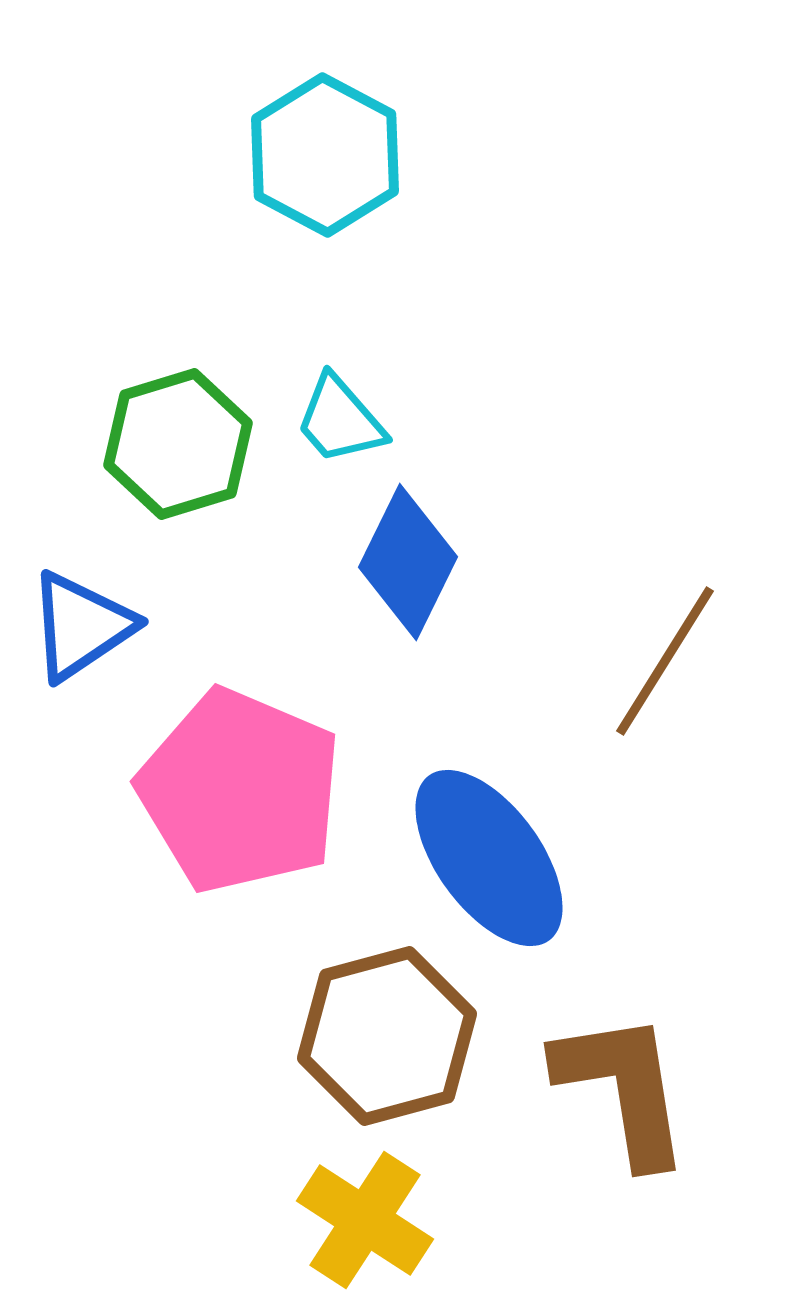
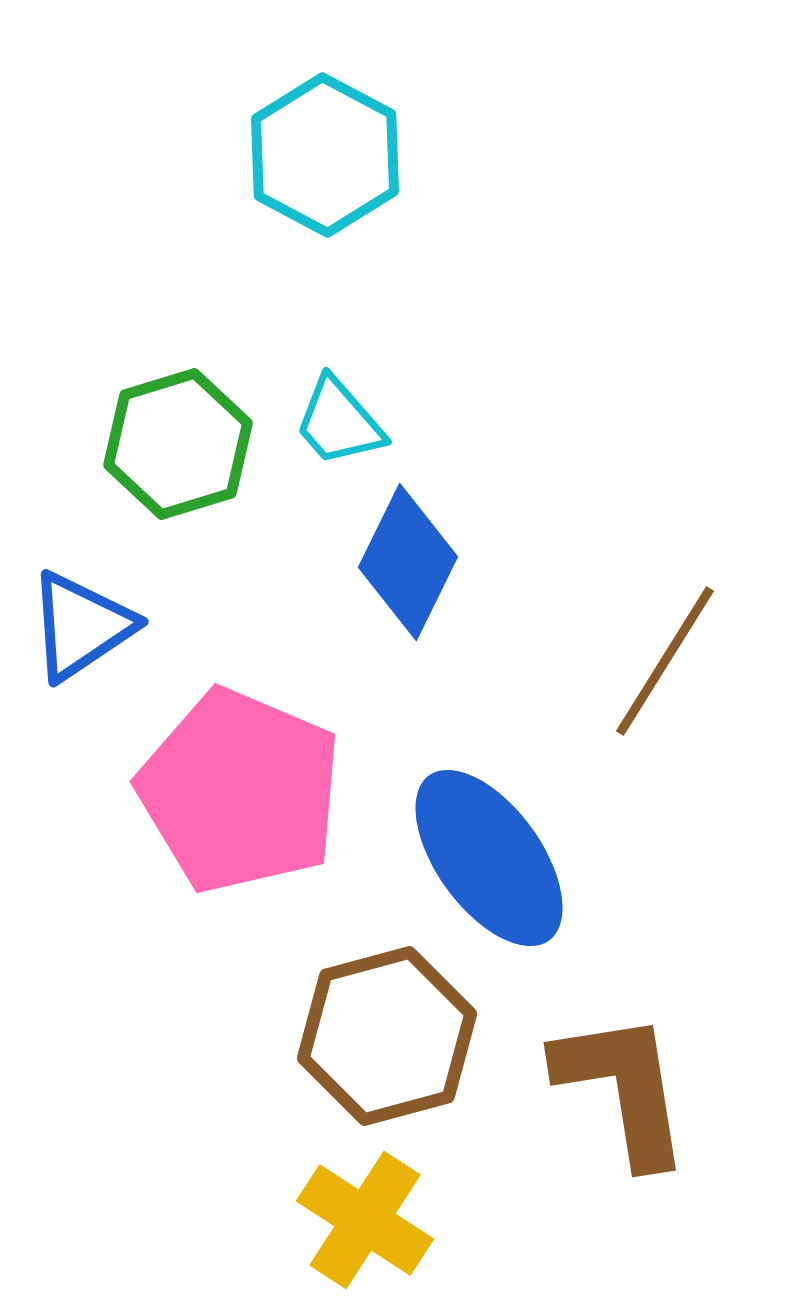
cyan trapezoid: moved 1 px left, 2 px down
